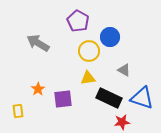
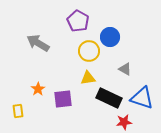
gray triangle: moved 1 px right, 1 px up
red star: moved 2 px right
